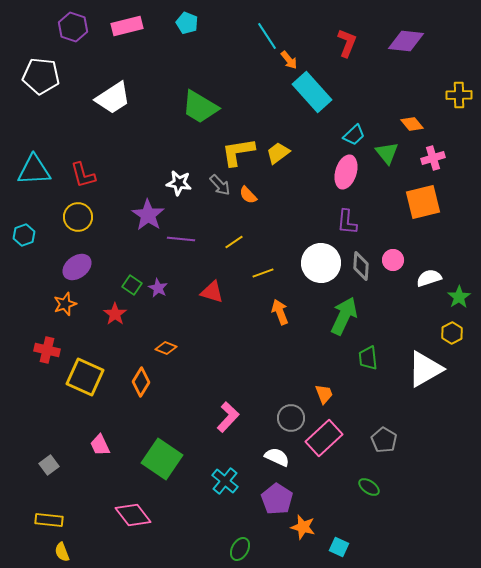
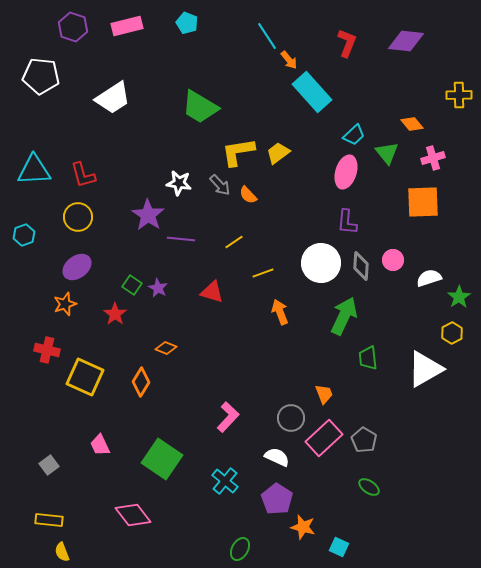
orange square at (423, 202): rotated 12 degrees clockwise
gray pentagon at (384, 440): moved 20 px left
